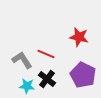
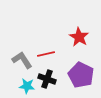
red star: rotated 18 degrees clockwise
red line: rotated 36 degrees counterclockwise
purple pentagon: moved 2 px left
black cross: rotated 18 degrees counterclockwise
